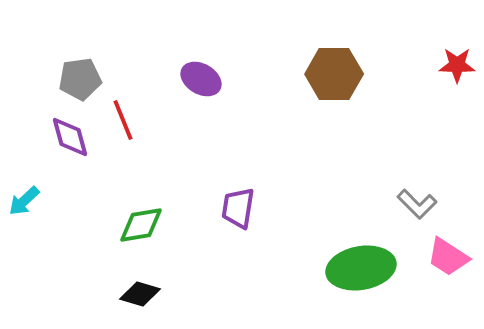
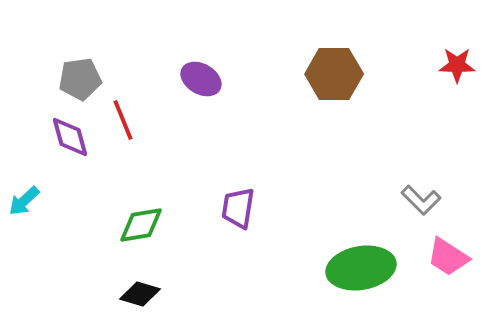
gray L-shape: moved 4 px right, 4 px up
